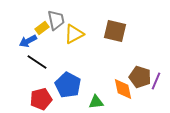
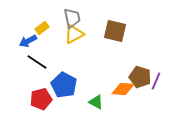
gray trapezoid: moved 16 px right, 2 px up
blue pentagon: moved 4 px left
orange diamond: rotated 75 degrees counterclockwise
green triangle: rotated 35 degrees clockwise
